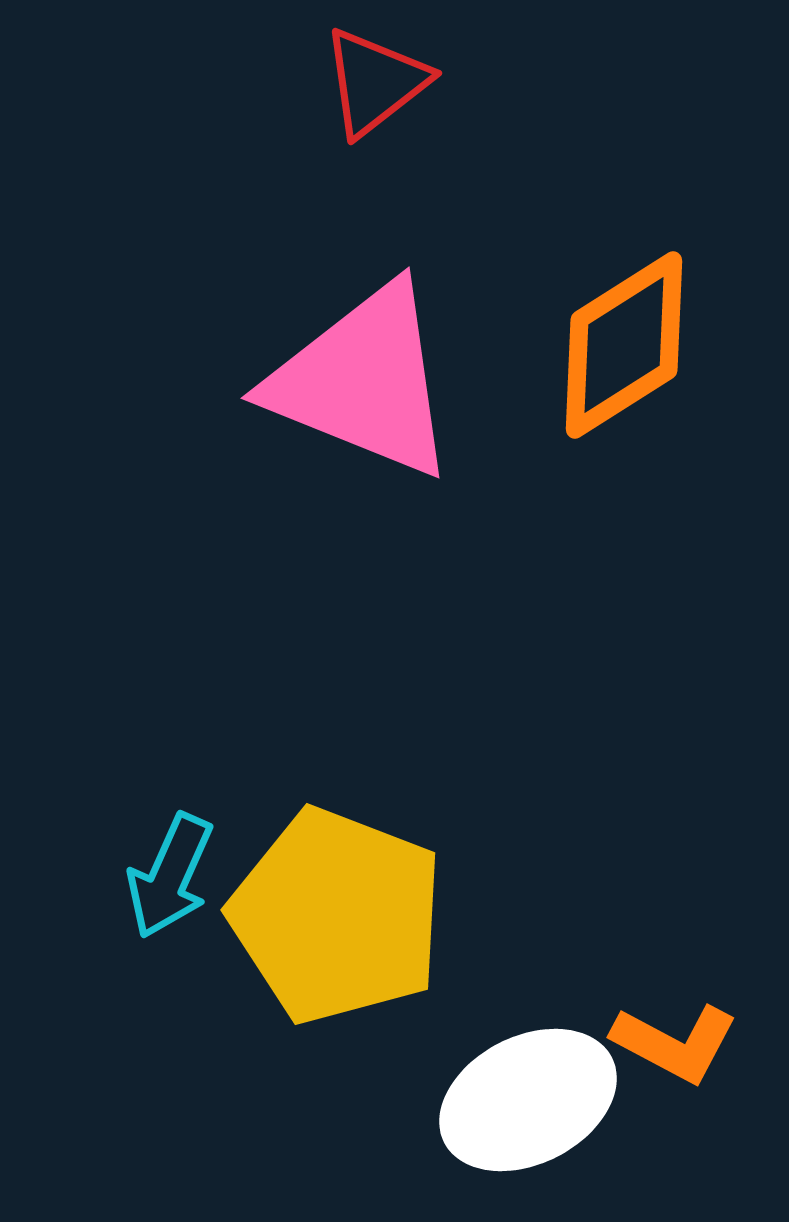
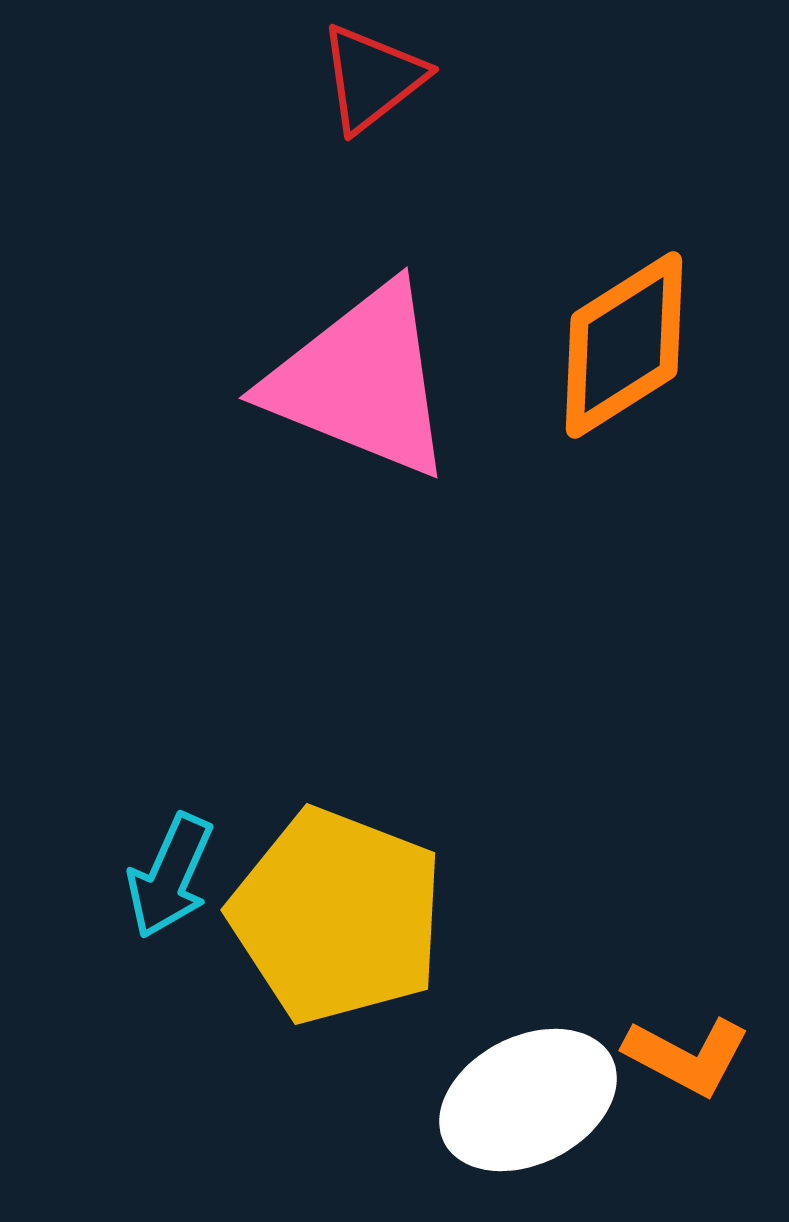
red triangle: moved 3 px left, 4 px up
pink triangle: moved 2 px left
orange L-shape: moved 12 px right, 13 px down
